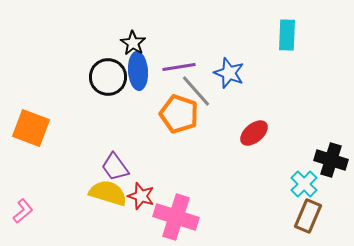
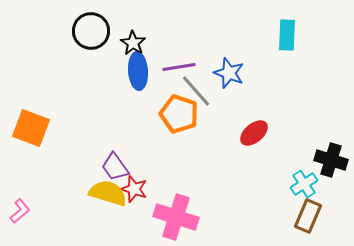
black circle: moved 17 px left, 46 px up
cyan cross: rotated 12 degrees clockwise
red star: moved 7 px left, 7 px up
pink L-shape: moved 3 px left
